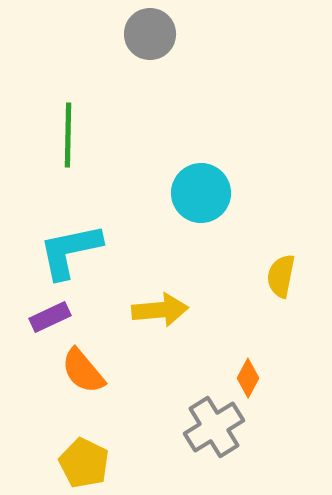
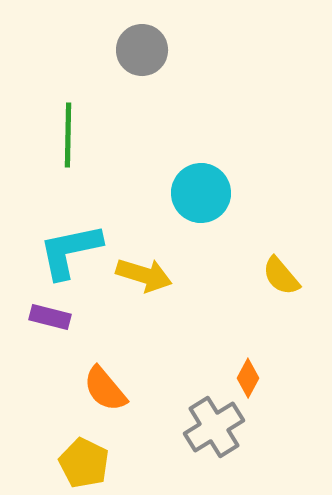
gray circle: moved 8 px left, 16 px down
yellow semicircle: rotated 51 degrees counterclockwise
yellow arrow: moved 16 px left, 35 px up; rotated 22 degrees clockwise
purple rectangle: rotated 39 degrees clockwise
orange semicircle: moved 22 px right, 18 px down
